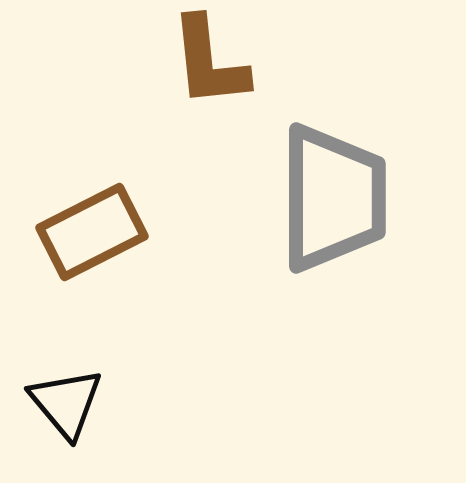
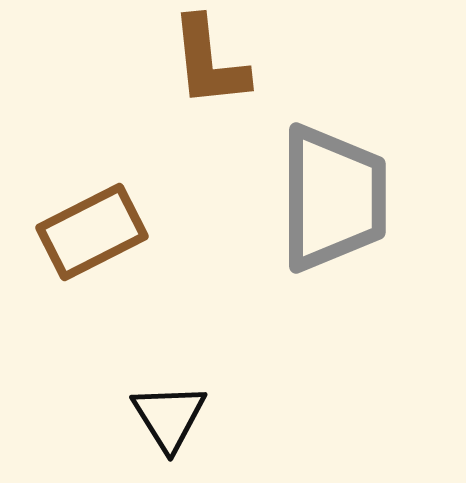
black triangle: moved 103 px right, 14 px down; rotated 8 degrees clockwise
